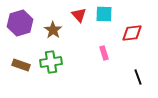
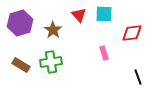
brown rectangle: rotated 12 degrees clockwise
